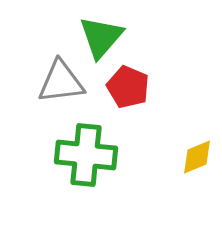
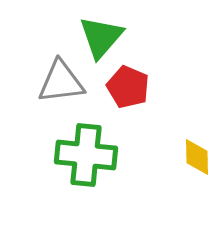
yellow diamond: rotated 69 degrees counterclockwise
